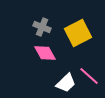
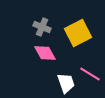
pink line: moved 1 px right, 2 px up; rotated 10 degrees counterclockwise
white trapezoid: rotated 65 degrees counterclockwise
